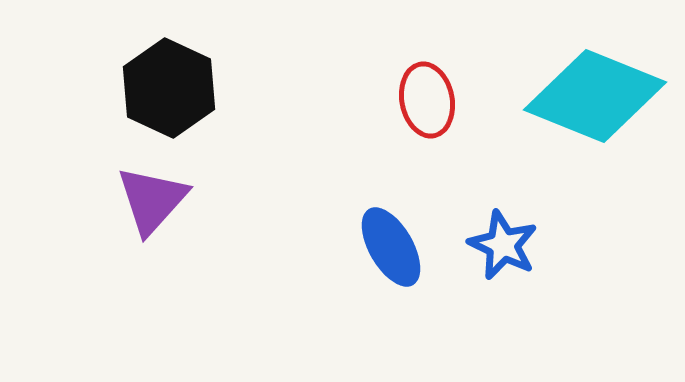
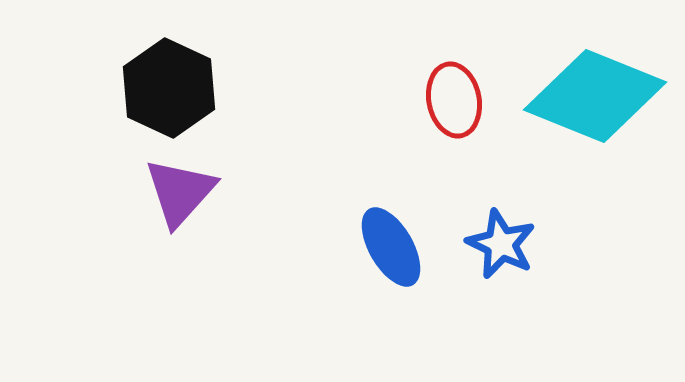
red ellipse: moved 27 px right
purple triangle: moved 28 px right, 8 px up
blue star: moved 2 px left, 1 px up
